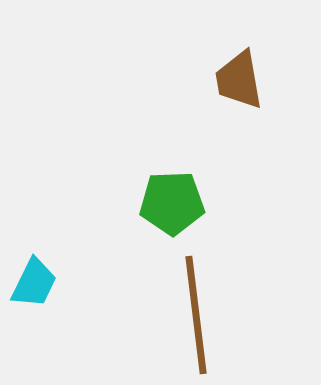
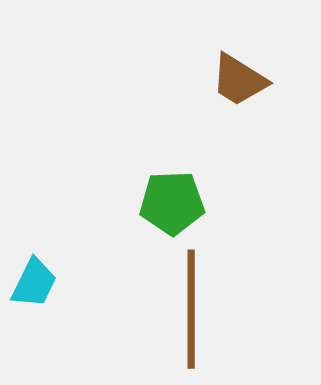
brown trapezoid: rotated 48 degrees counterclockwise
brown line: moved 5 px left, 6 px up; rotated 7 degrees clockwise
